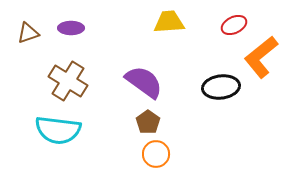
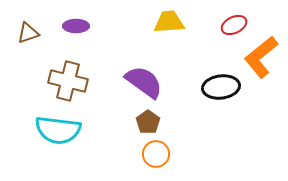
purple ellipse: moved 5 px right, 2 px up
brown cross: rotated 18 degrees counterclockwise
